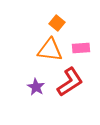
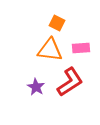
orange square: rotated 14 degrees counterclockwise
